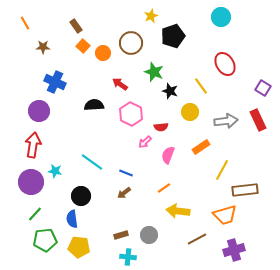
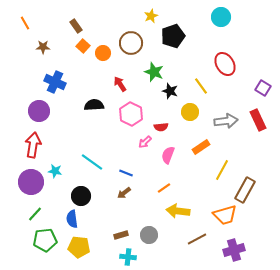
red arrow at (120, 84): rotated 21 degrees clockwise
brown rectangle at (245, 190): rotated 55 degrees counterclockwise
